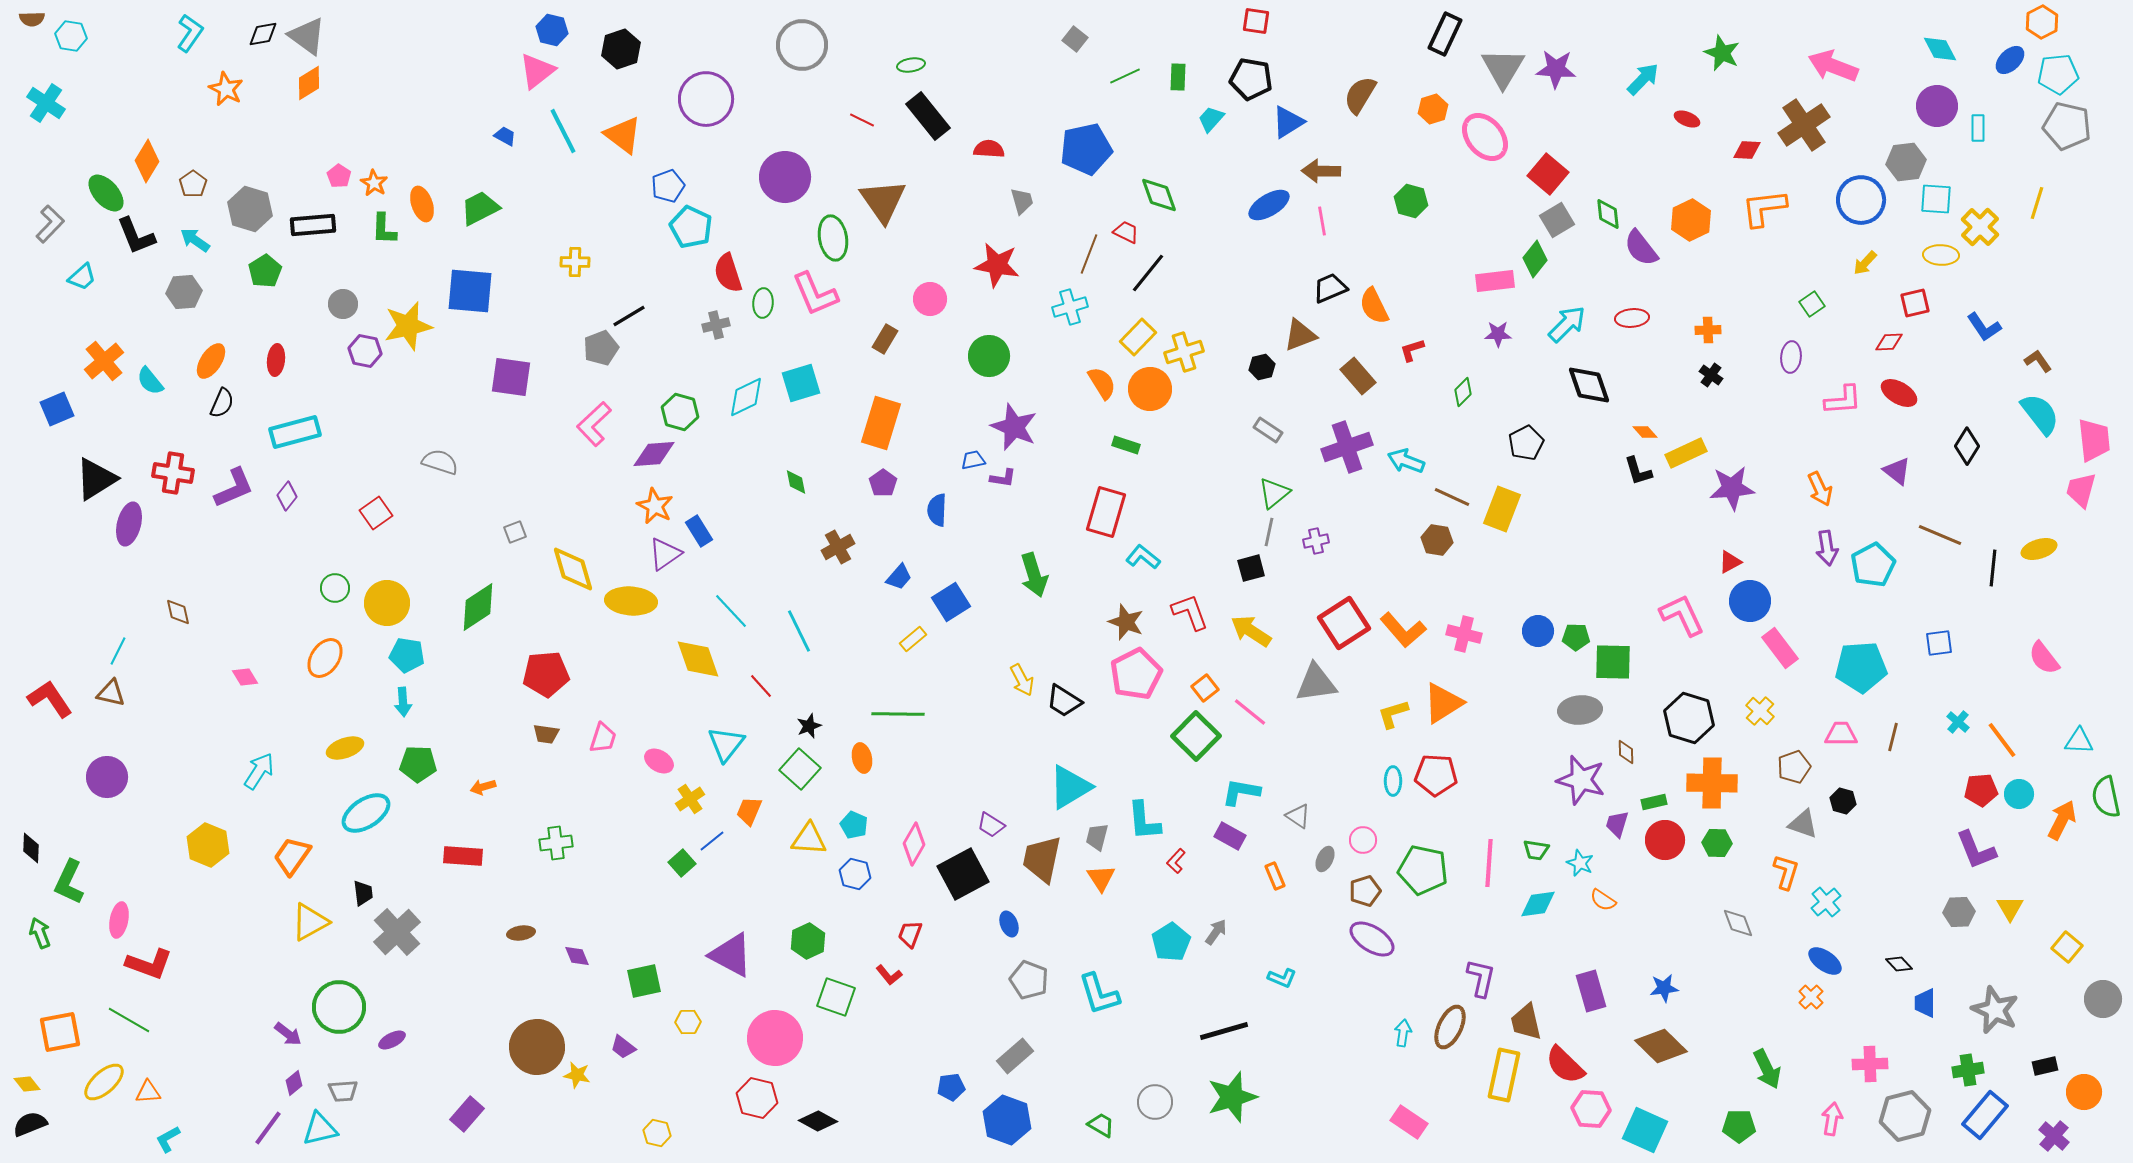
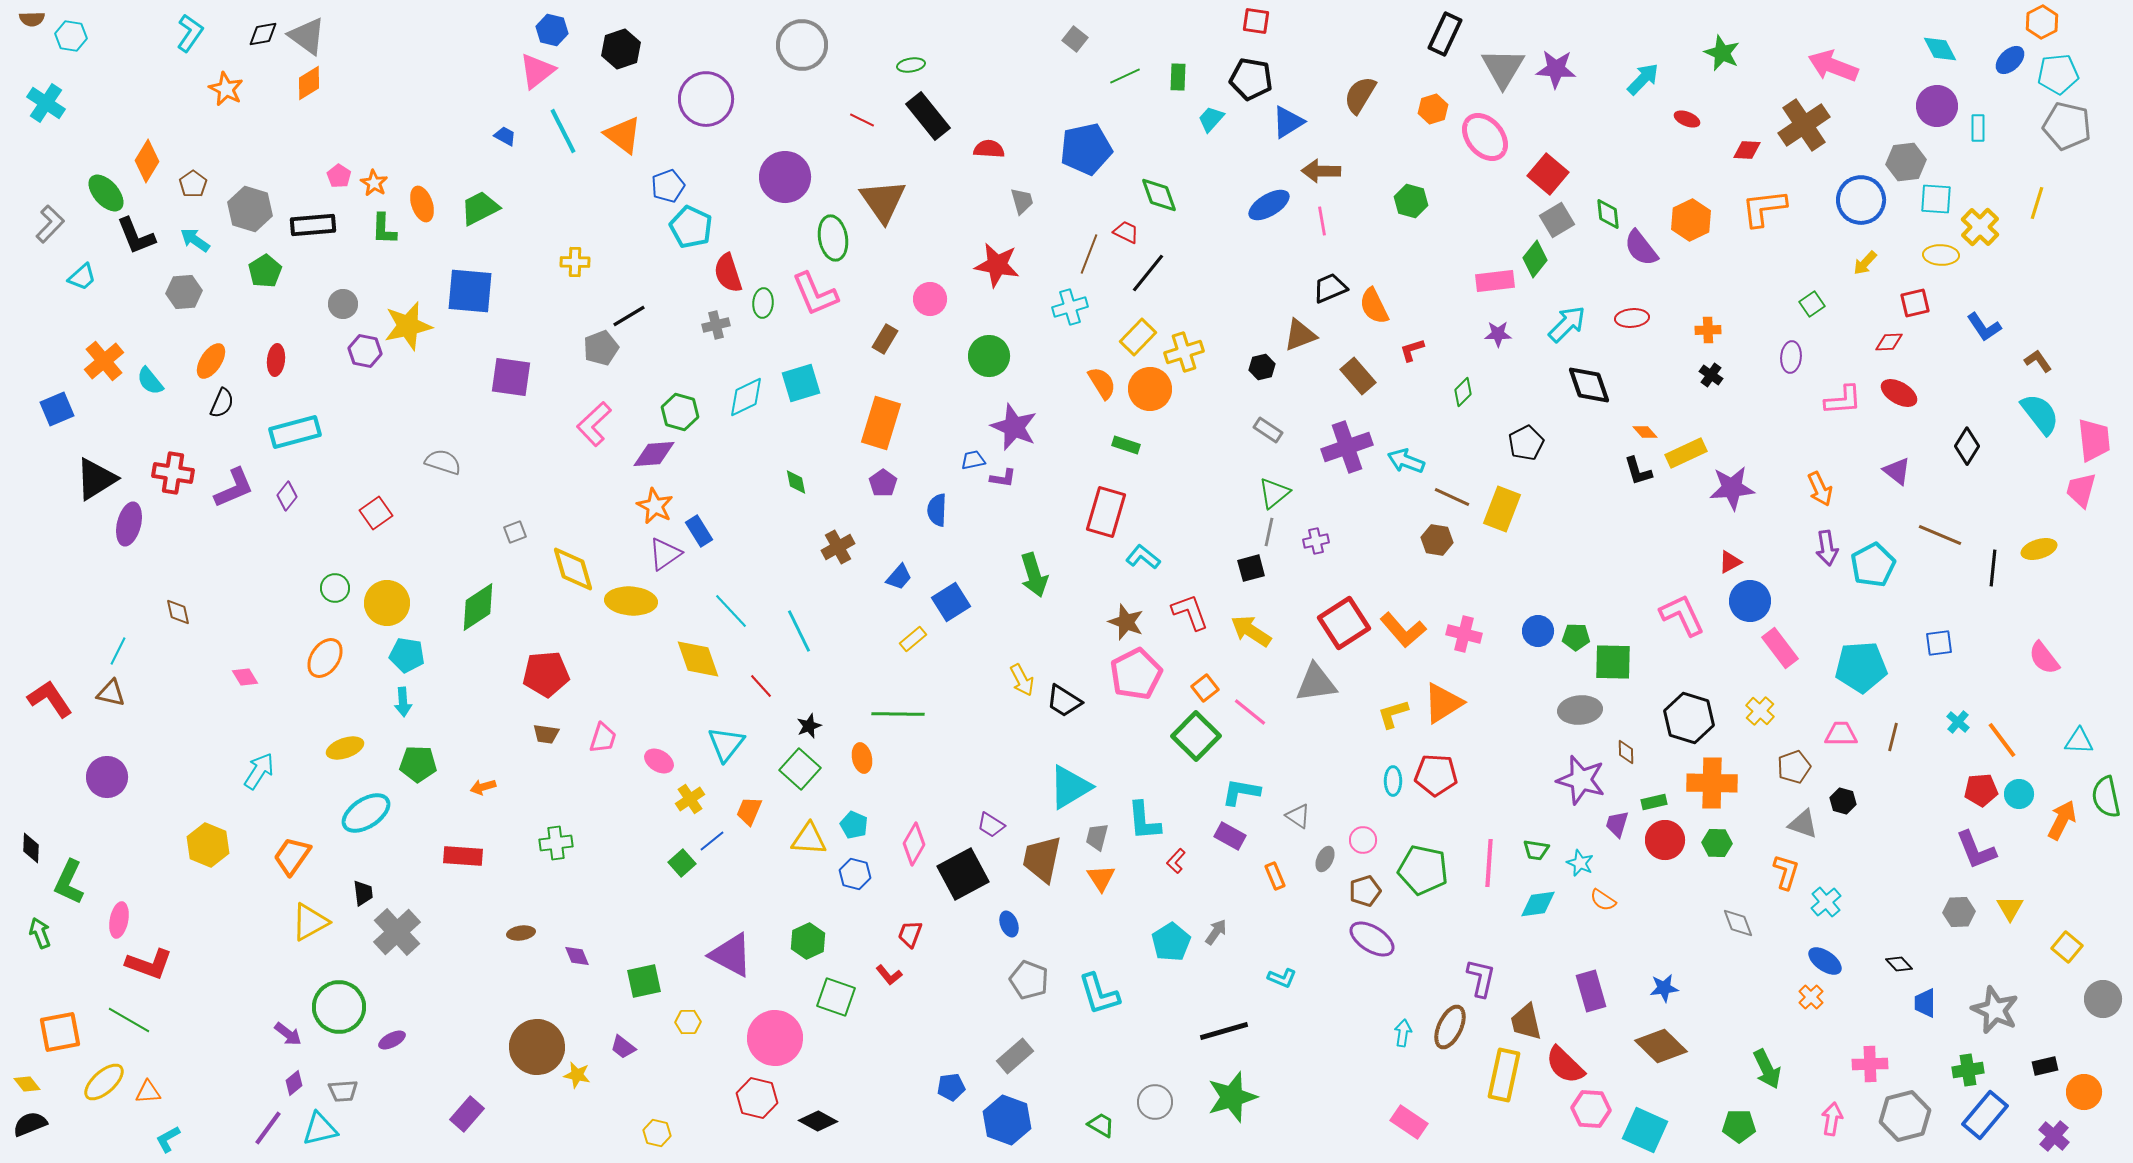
gray semicircle at (440, 462): moved 3 px right
